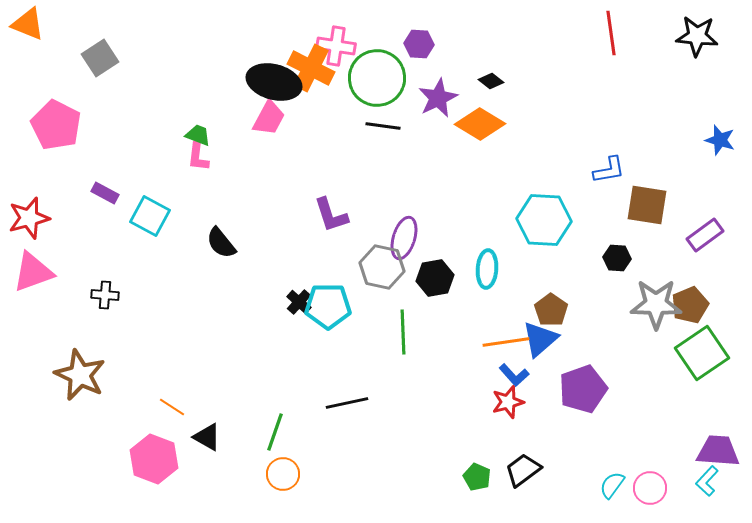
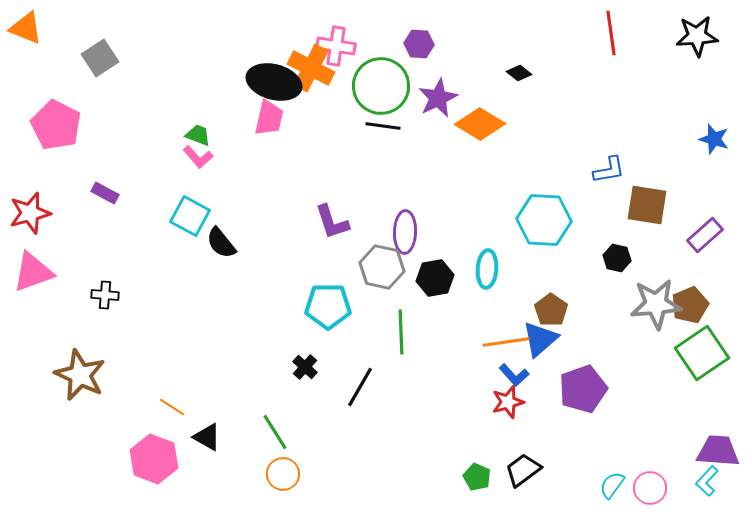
orange triangle at (28, 24): moved 2 px left, 4 px down
black star at (697, 36): rotated 9 degrees counterclockwise
green circle at (377, 78): moved 4 px right, 8 px down
black diamond at (491, 81): moved 28 px right, 8 px up
pink trapezoid at (269, 118): rotated 15 degrees counterclockwise
blue star at (720, 140): moved 6 px left, 1 px up
pink L-shape at (198, 157): rotated 48 degrees counterclockwise
purple L-shape at (331, 215): moved 1 px right, 7 px down
cyan square at (150, 216): moved 40 px right
red star at (29, 218): moved 1 px right, 5 px up
purple rectangle at (705, 235): rotated 6 degrees counterclockwise
purple ellipse at (404, 238): moved 1 px right, 6 px up; rotated 15 degrees counterclockwise
black hexagon at (617, 258): rotated 8 degrees clockwise
black cross at (299, 302): moved 6 px right, 65 px down
gray star at (656, 304): rotated 6 degrees counterclockwise
green line at (403, 332): moved 2 px left
black line at (347, 403): moved 13 px right, 16 px up; rotated 48 degrees counterclockwise
green line at (275, 432): rotated 51 degrees counterclockwise
